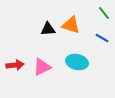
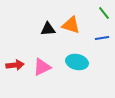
blue line: rotated 40 degrees counterclockwise
